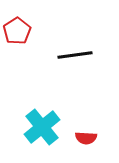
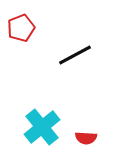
red pentagon: moved 4 px right, 3 px up; rotated 12 degrees clockwise
black line: rotated 20 degrees counterclockwise
